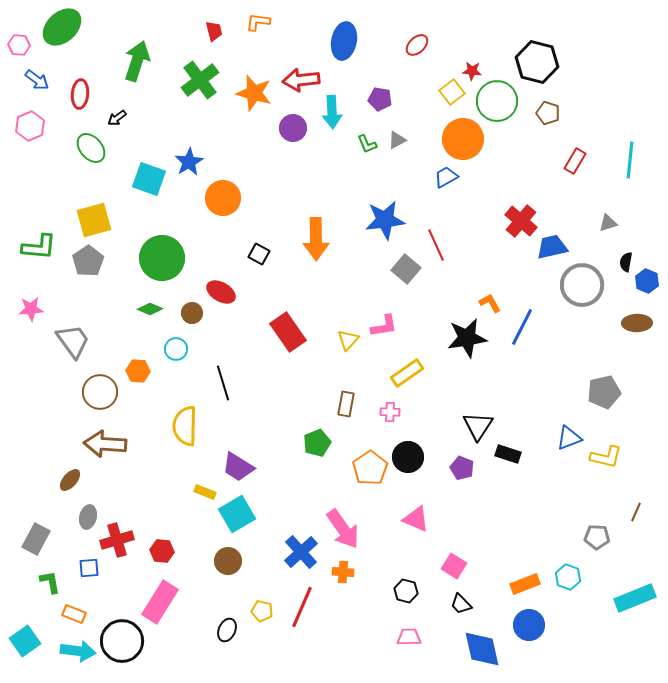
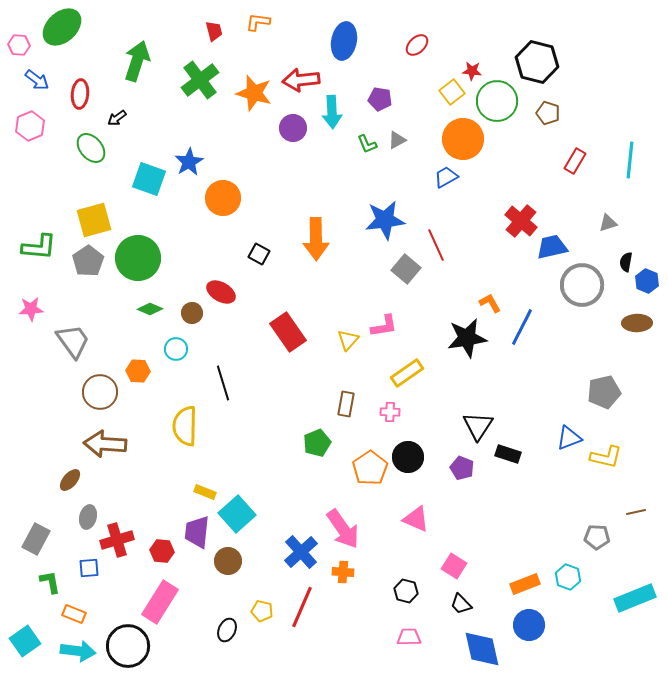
green circle at (162, 258): moved 24 px left
purple trapezoid at (238, 467): moved 41 px left, 65 px down; rotated 64 degrees clockwise
brown line at (636, 512): rotated 54 degrees clockwise
cyan square at (237, 514): rotated 12 degrees counterclockwise
black circle at (122, 641): moved 6 px right, 5 px down
